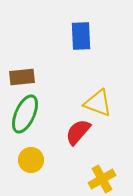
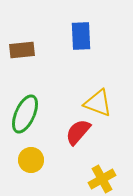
brown rectangle: moved 27 px up
